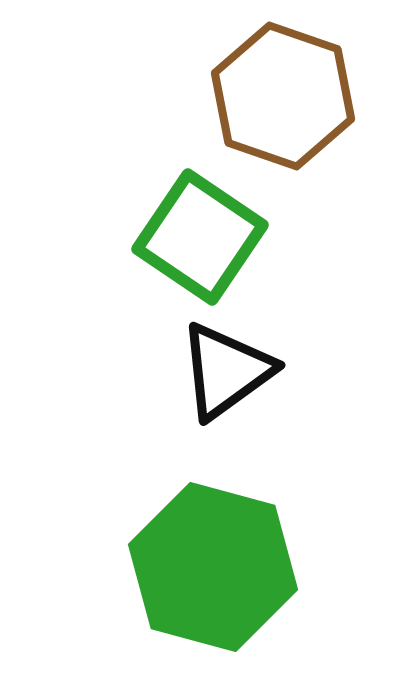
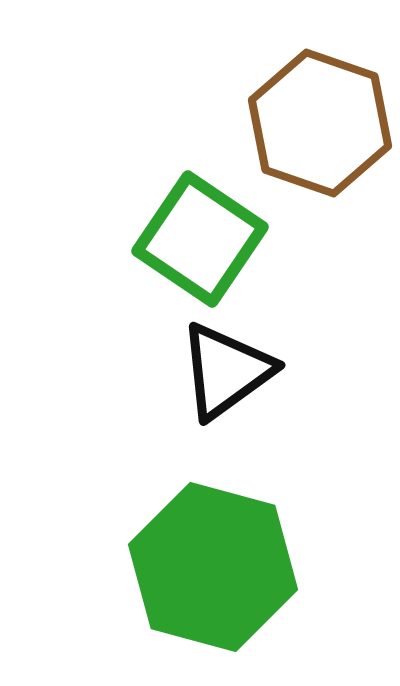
brown hexagon: moved 37 px right, 27 px down
green square: moved 2 px down
